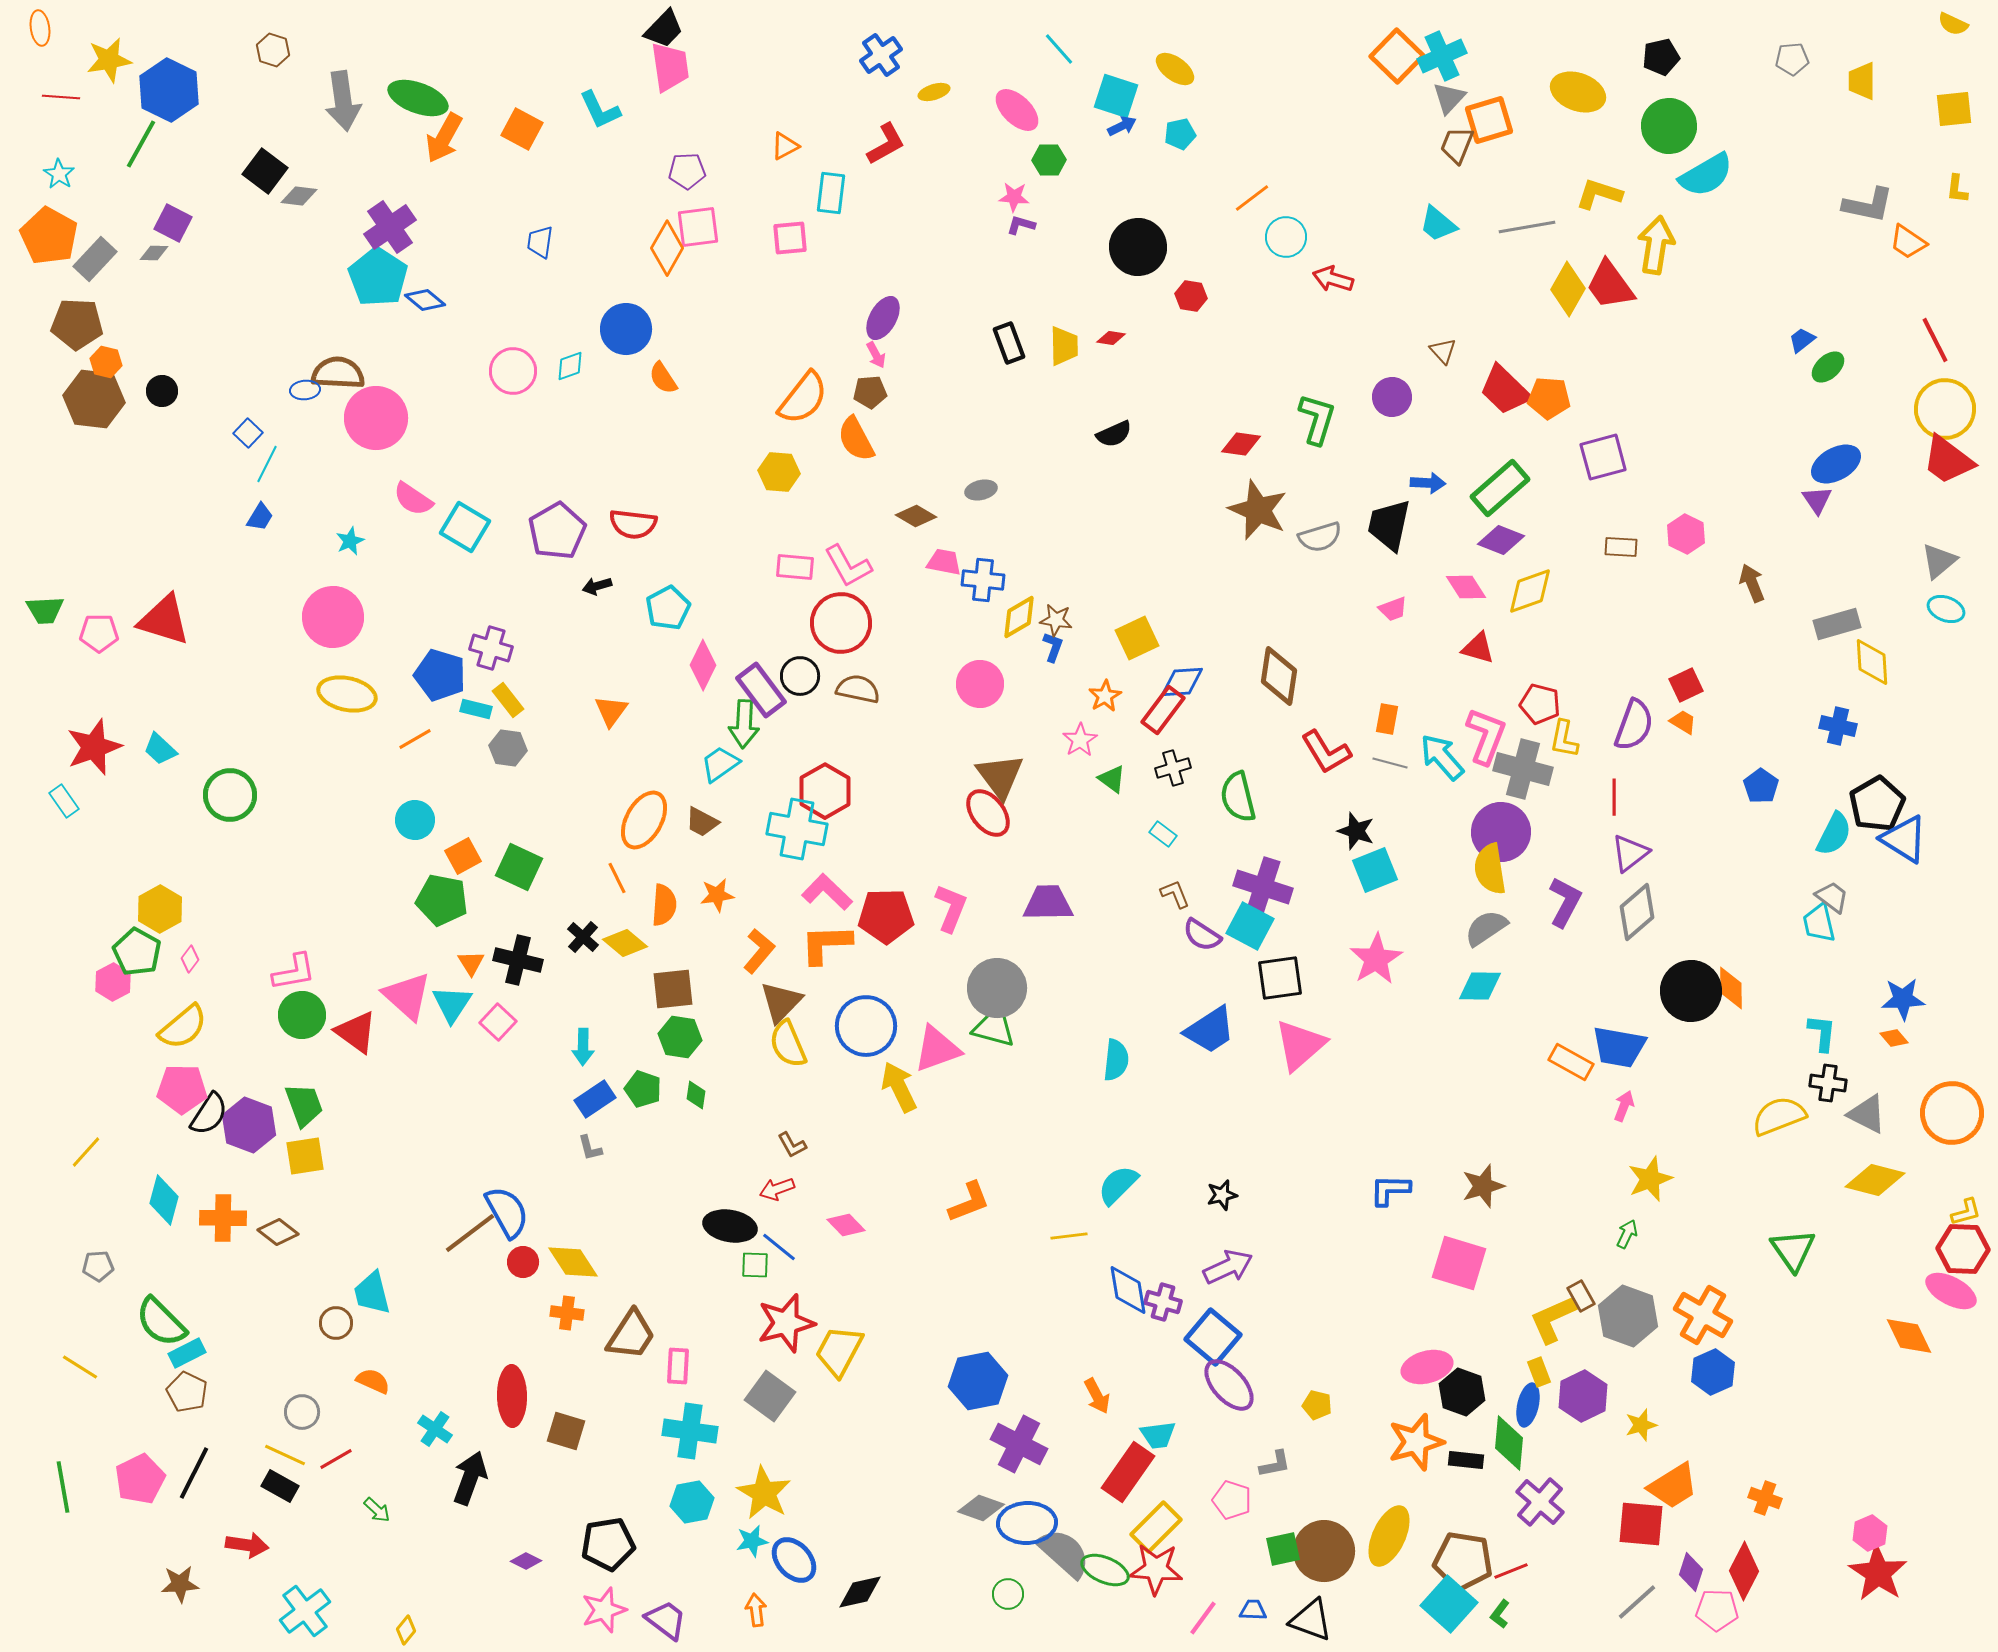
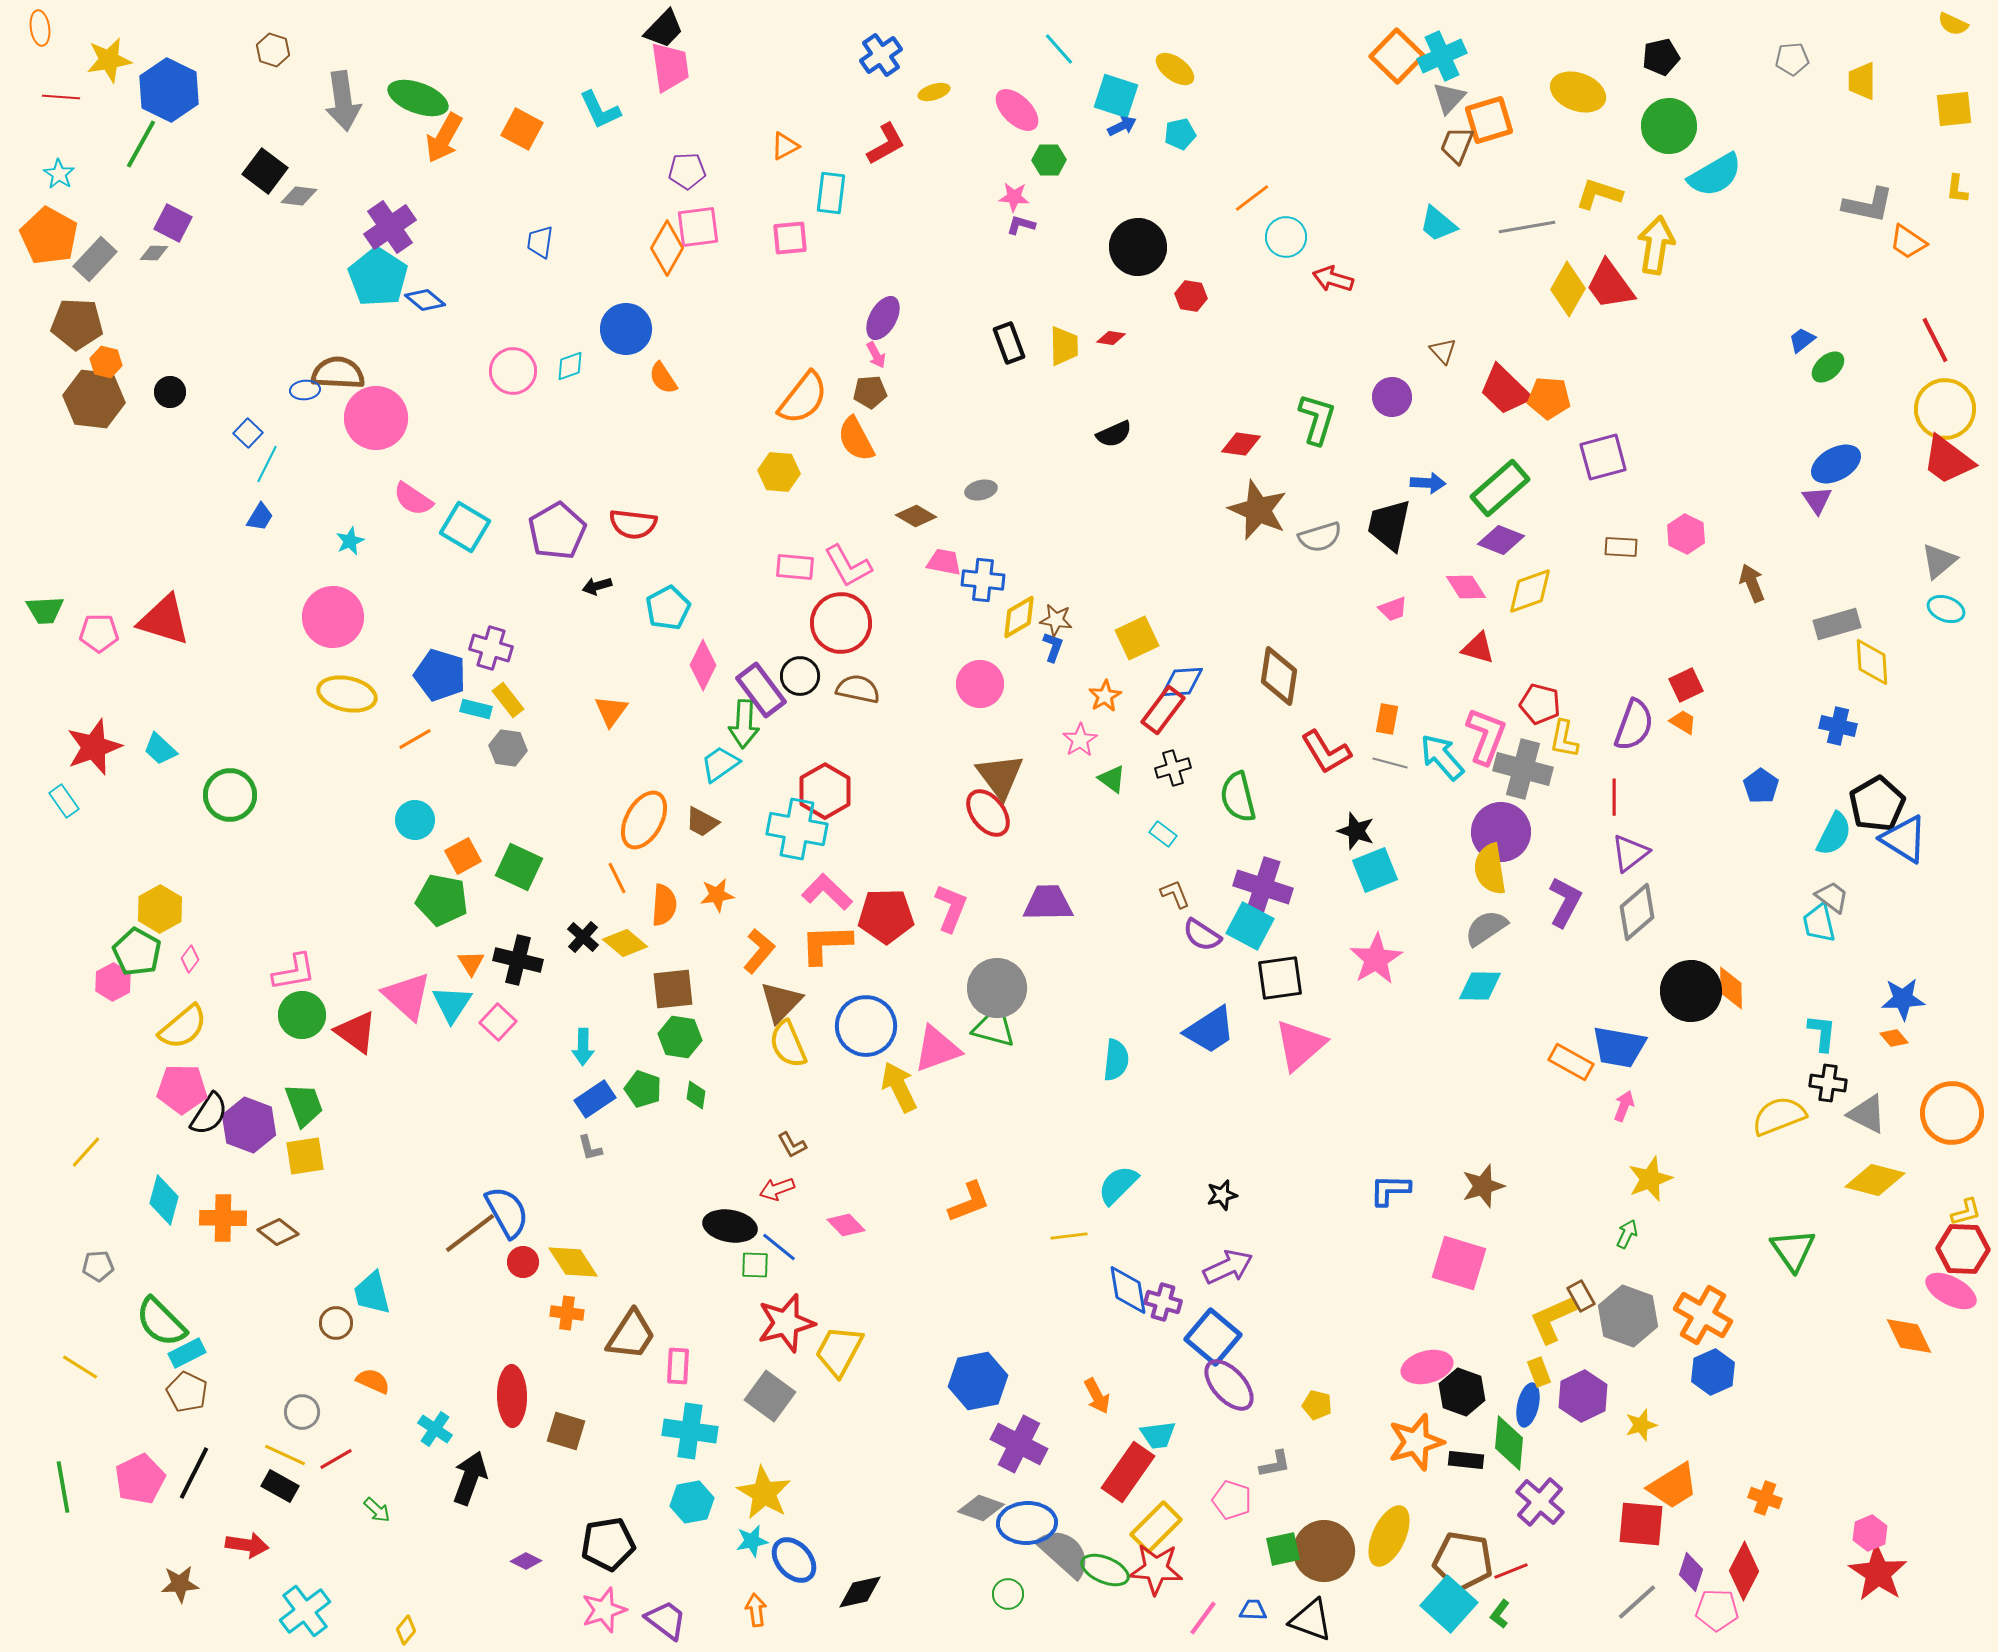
cyan semicircle at (1706, 175): moved 9 px right
black circle at (162, 391): moved 8 px right, 1 px down
